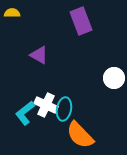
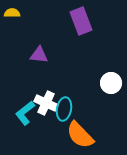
purple triangle: rotated 24 degrees counterclockwise
white circle: moved 3 px left, 5 px down
white cross: moved 2 px up
